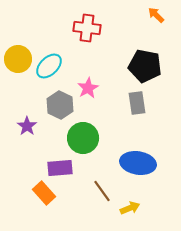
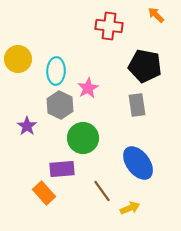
red cross: moved 22 px right, 2 px up
cyan ellipse: moved 7 px right, 5 px down; rotated 44 degrees counterclockwise
gray rectangle: moved 2 px down
blue ellipse: rotated 44 degrees clockwise
purple rectangle: moved 2 px right, 1 px down
